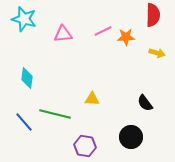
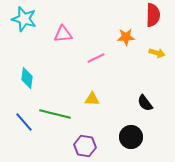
pink line: moved 7 px left, 27 px down
